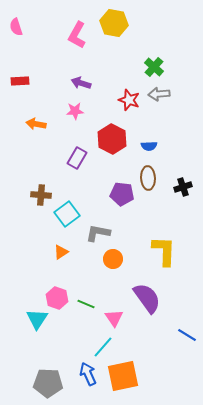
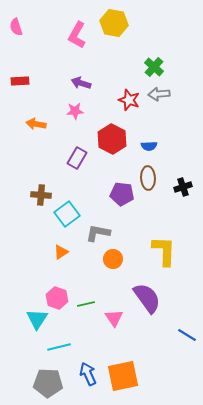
green line: rotated 36 degrees counterclockwise
cyan line: moved 44 px left; rotated 35 degrees clockwise
